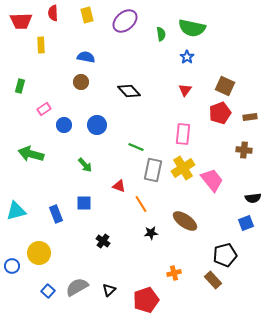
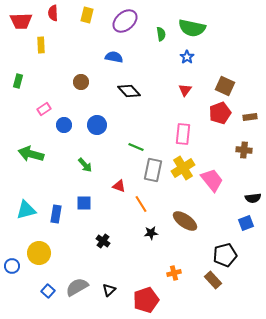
yellow rectangle at (87, 15): rotated 28 degrees clockwise
blue semicircle at (86, 57): moved 28 px right
green rectangle at (20, 86): moved 2 px left, 5 px up
cyan triangle at (16, 211): moved 10 px right, 1 px up
blue rectangle at (56, 214): rotated 30 degrees clockwise
